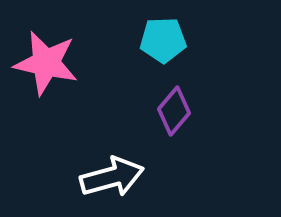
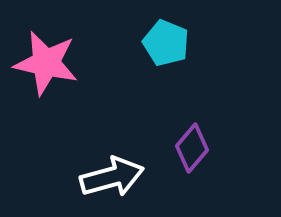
cyan pentagon: moved 3 px right, 3 px down; rotated 24 degrees clockwise
purple diamond: moved 18 px right, 37 px down
